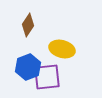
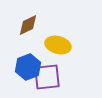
brown diamond: rotated 30 degrees clockwise
yellow ellipse: moved 4 px left, 4 px up
